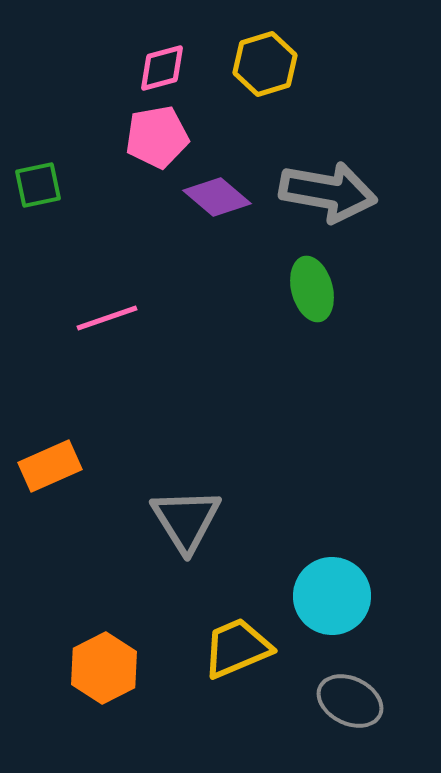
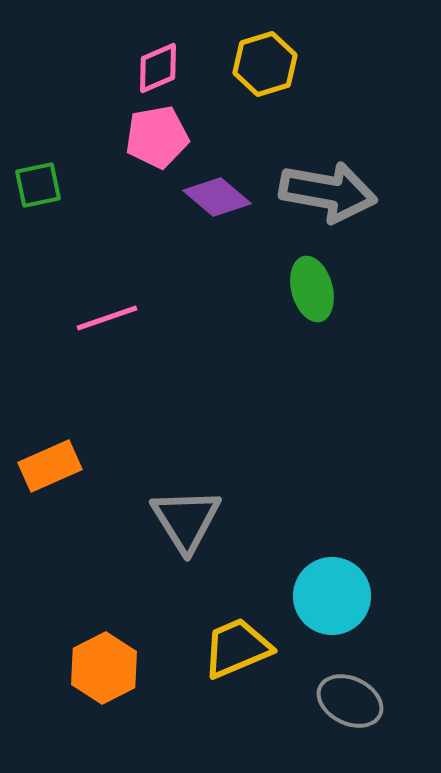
pink diamond: moved 4 px left; rotated 8 degrees counterclockwise
